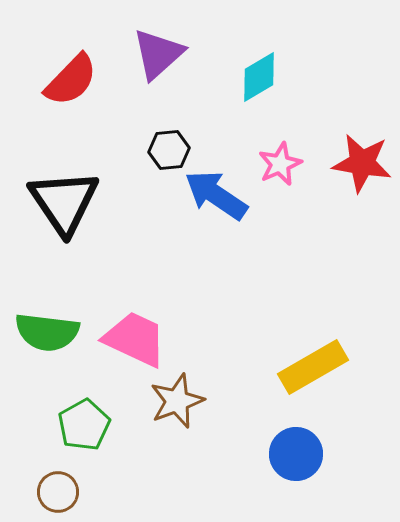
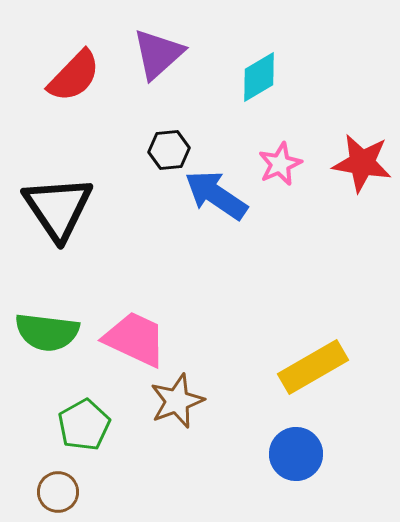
red semicircle: moved 3 px right, 4 px up
black triangle: moved 6 px left, 6 px down
